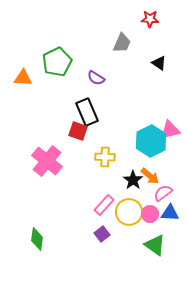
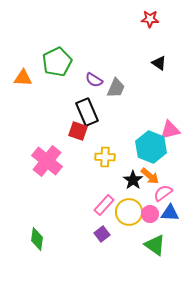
gray trapezoid: moved 6 px left, 45 px down
purple semicircle: moved 2 px left, 2 px down
cyan hexagon: moved 6 px down; rotated 12 degrees counterclockwise
